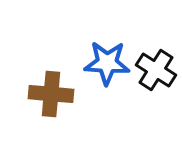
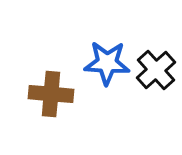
black cross: rotated 15 degrees clockwise
